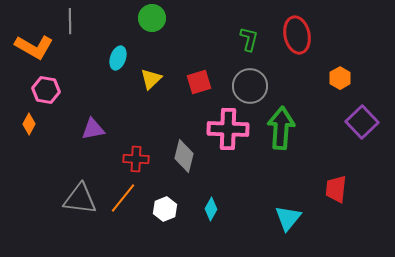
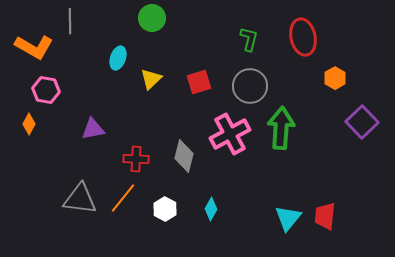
red ellipse: moved 6 px right, 2 px down
orange hexagon: moved 5 px left
pink cross: moved 2 px right, 5 px down; rotated 30 degrees counterclockwise
red trapezoid: moved 11 px left, 27 px down
white hexagon: rotated 10 degrees counterclockwise
